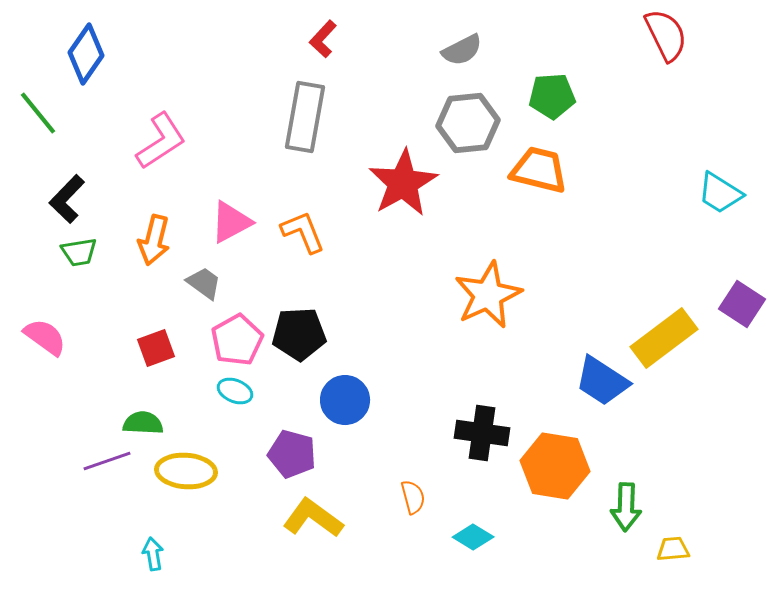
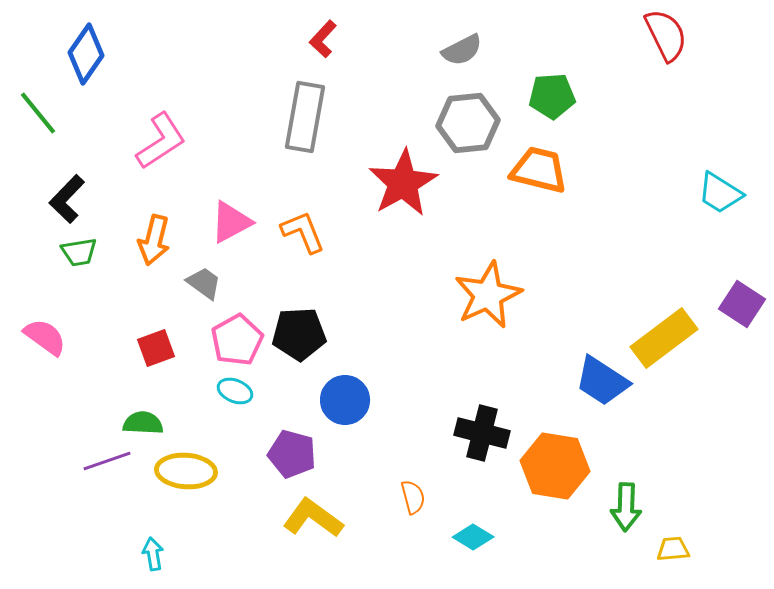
black cross: rotated 6 degrees clockwise
